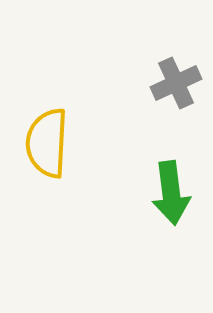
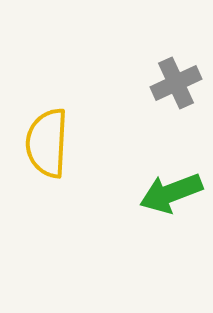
green arrow: rotated 76 degrees clockwise
